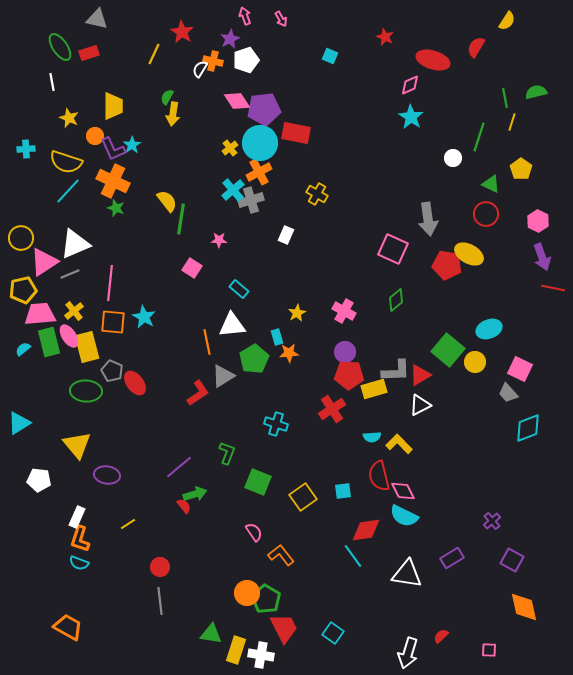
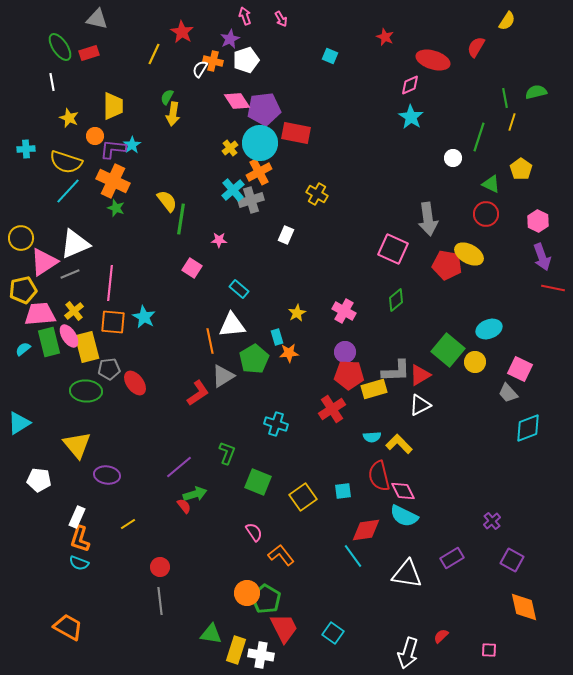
purple L-shape at (113, 149): rotated 120 degrees clockwise
orange line at (207, 342): moved 3 px right, 1 px up
gray pentagon at (112, 371): moved 3 px left, 2 px up; rotated 30 degrees counterclockwise
